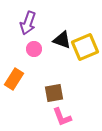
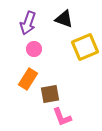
black triangle: moved 2 px right, 21 px up
orange rectangle: moved 14 px right
brown square: moved 4 px left, 1 px down
